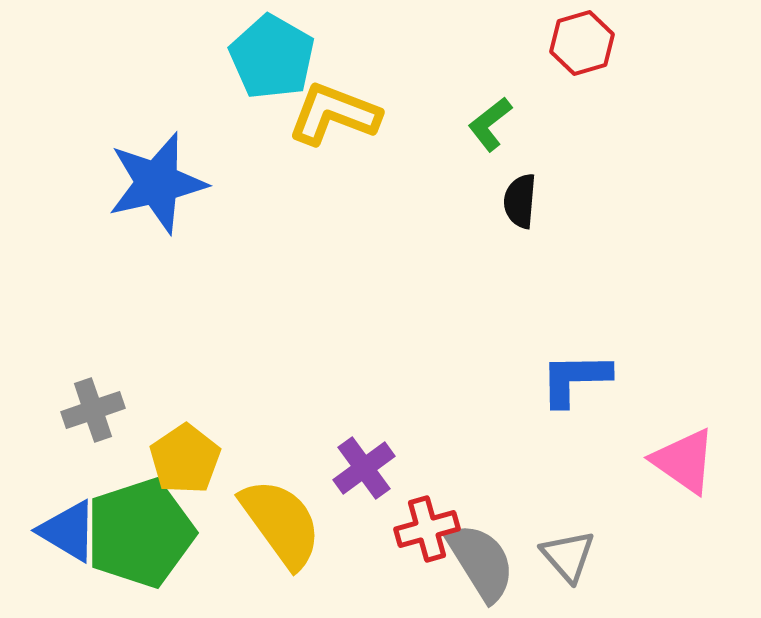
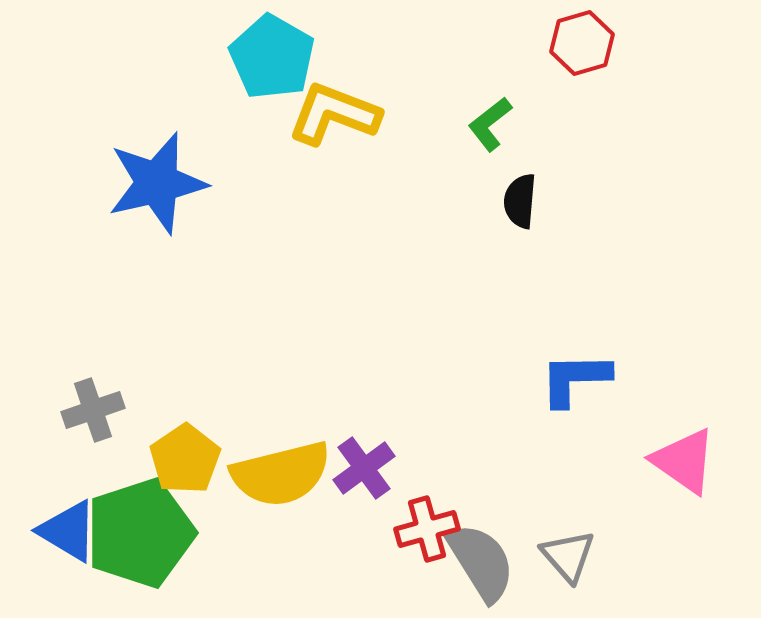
yellow semicircle: moved 49 px up; rotated 112 degrees clockwise
